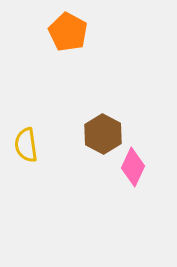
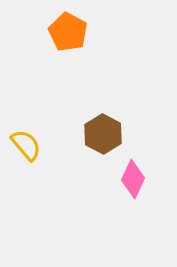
yellow semicircle: rotated 148 degrees clockwise
pink diamond: moved 12 px down
